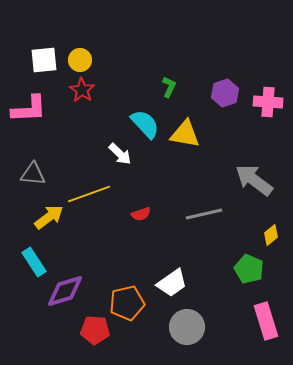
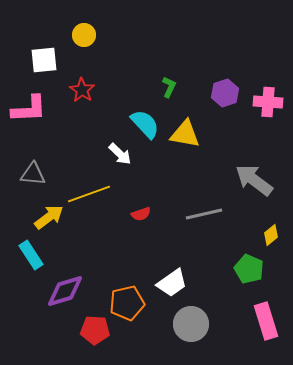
yellow circle: moved 4 px right, 25 px up
cyan rectangle: moved 3 px left, 7 px up
gray circle: moved 4 px right, 3 px up
